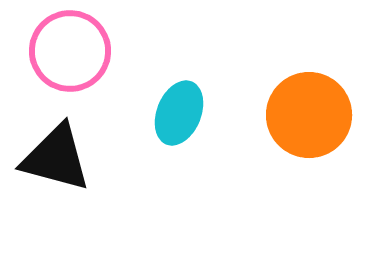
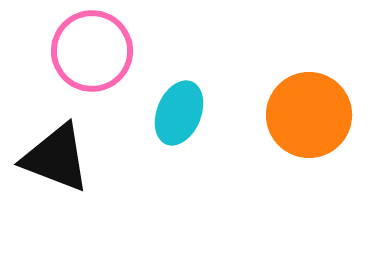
pink circle: moved 22 px right
black triangle: rotated 6 degrees clockwise
